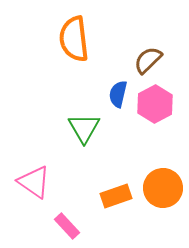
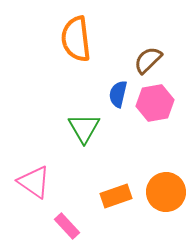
orange semicircle: moved 2 px right
pink hexagon: moved 1 px up; rotated 18 degrees clockwise
orange circle: moved 3 px right, 4 px down
